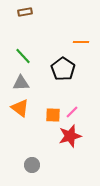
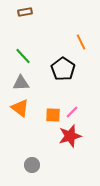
orange line: rotated 63 degrees clockwise
